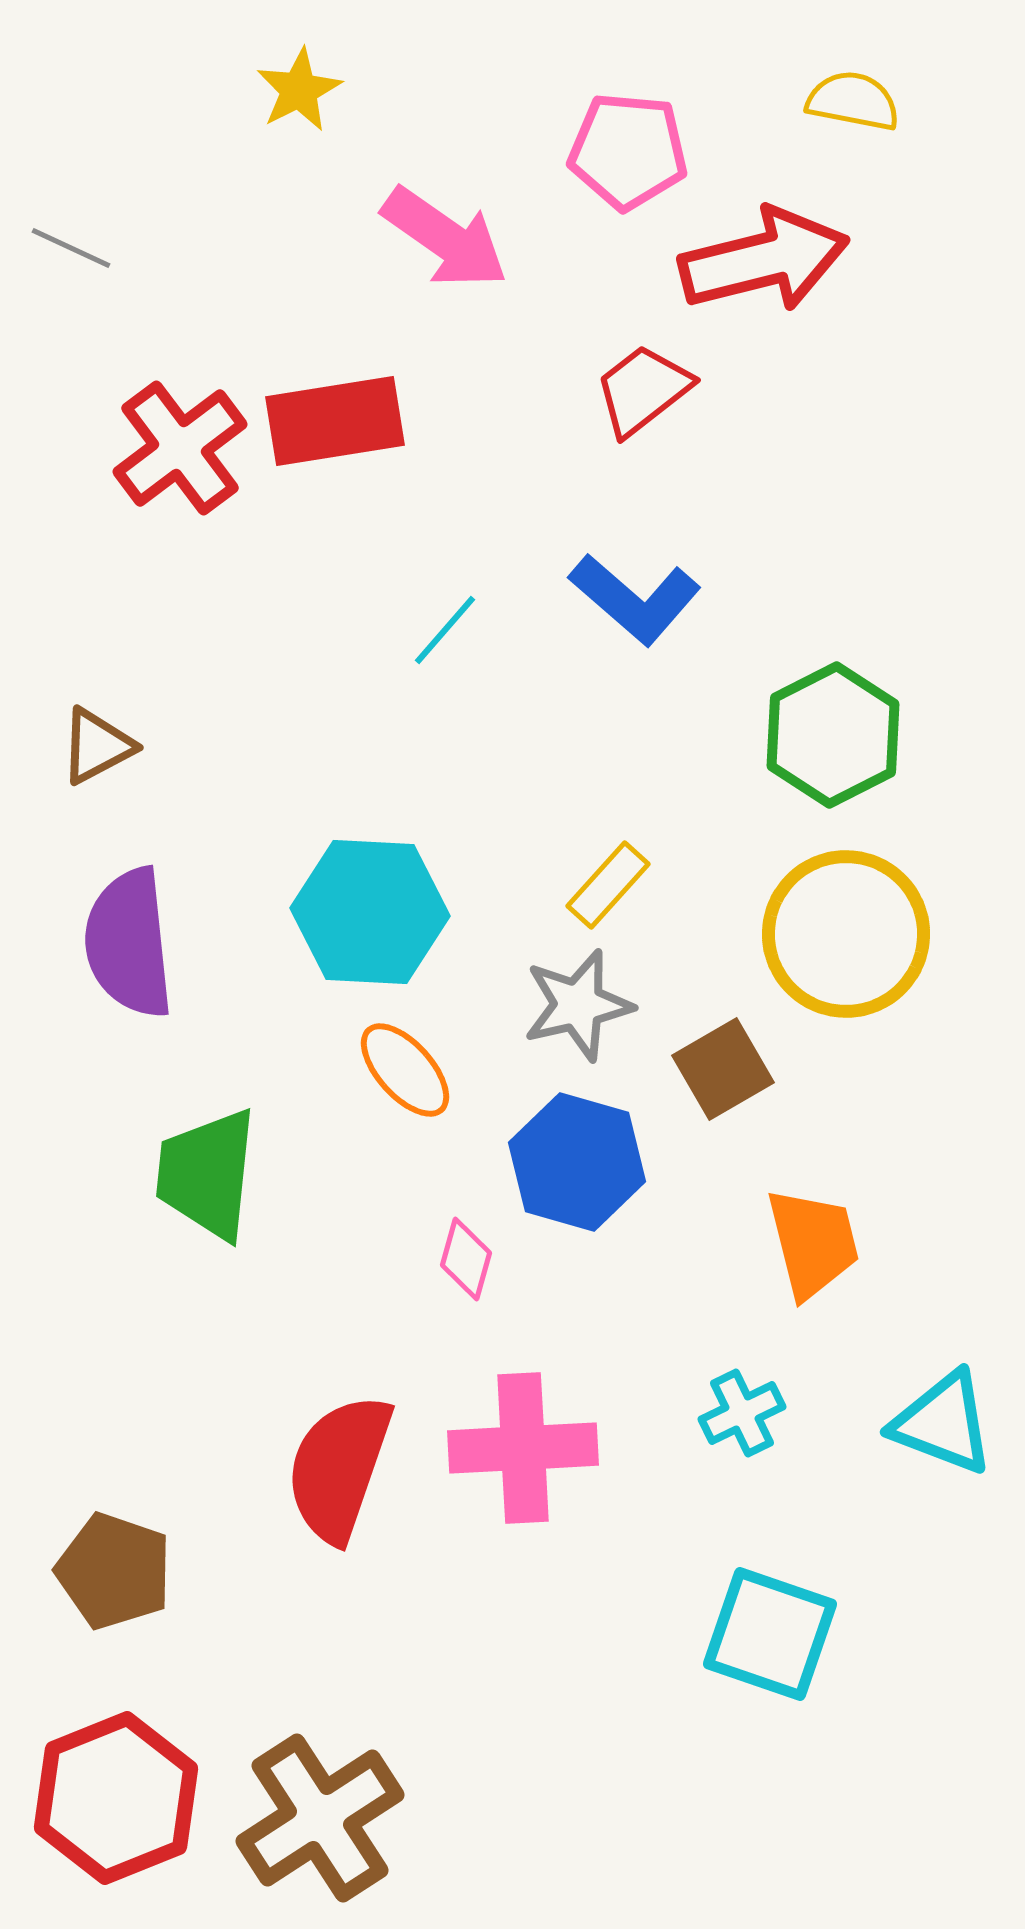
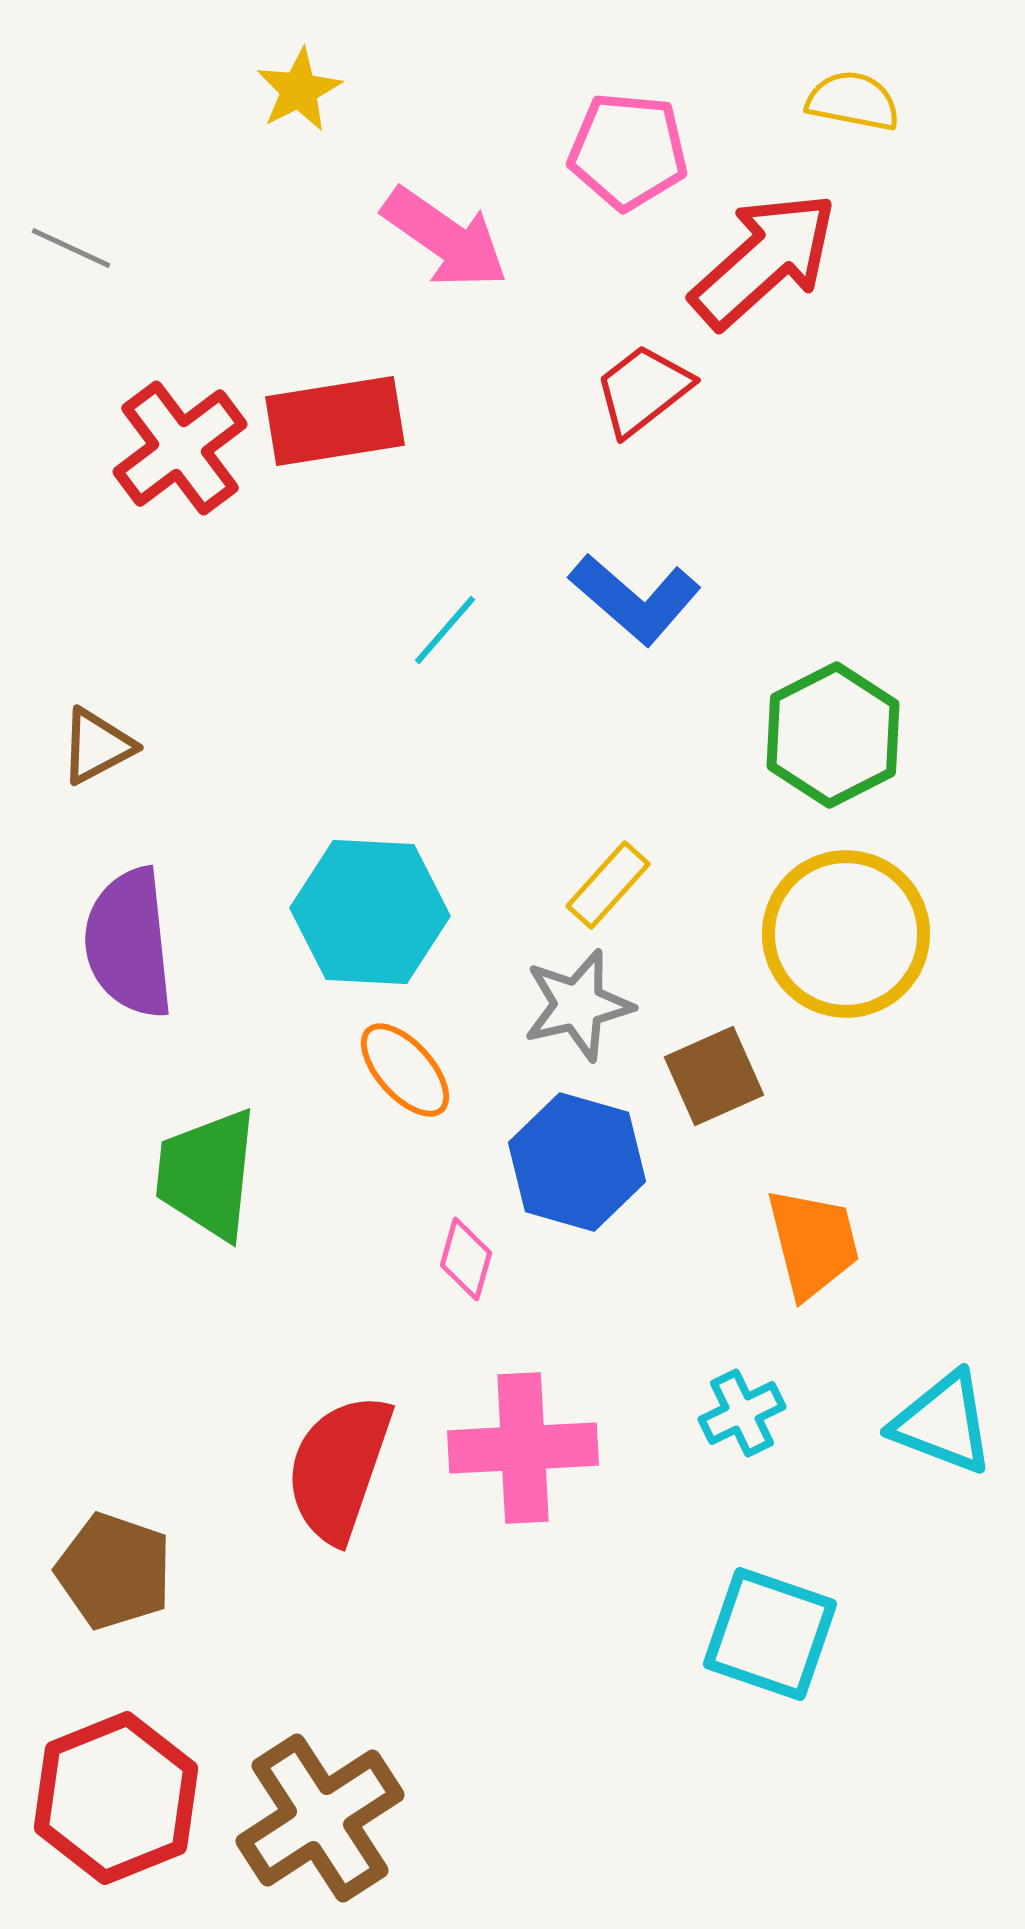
red arrow: rotated 28 degrees counterclockwise
brown square: moved 9 px left, 7 px down; rotated 6 degrees clockwise
